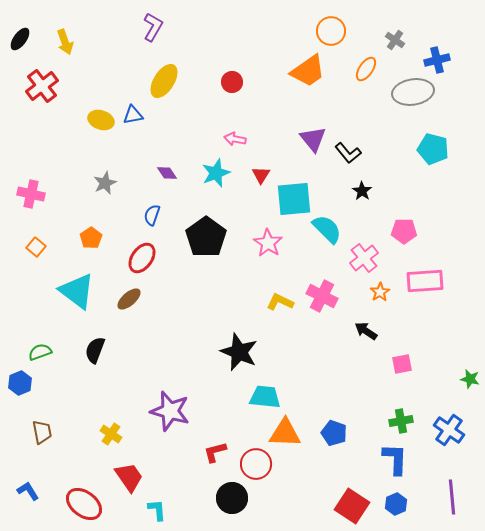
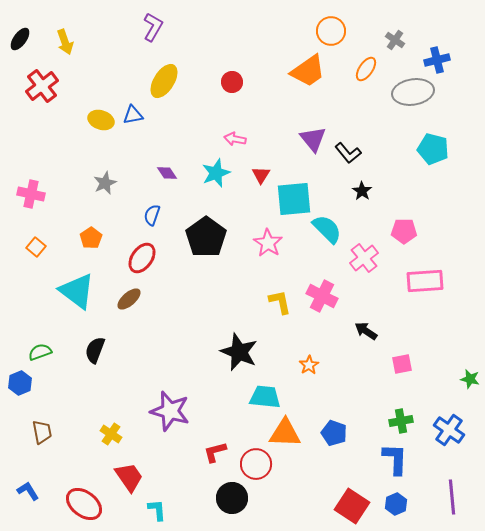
orange star at (380, 292): moved 71 px left, 73 px down
yellow L-shape at (280, 302): rotated 52 degrees clockwise
